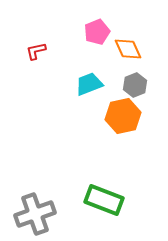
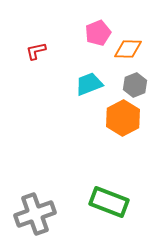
pink pentagon: moved 1 px right, 1 px down
orange diamond: rotated 64 degrees counterclockwise
orange hexagon: moved 2 px down; rotated 16 degrees counterclockwise
green rectangle: moved 5 px right, 2 px down
